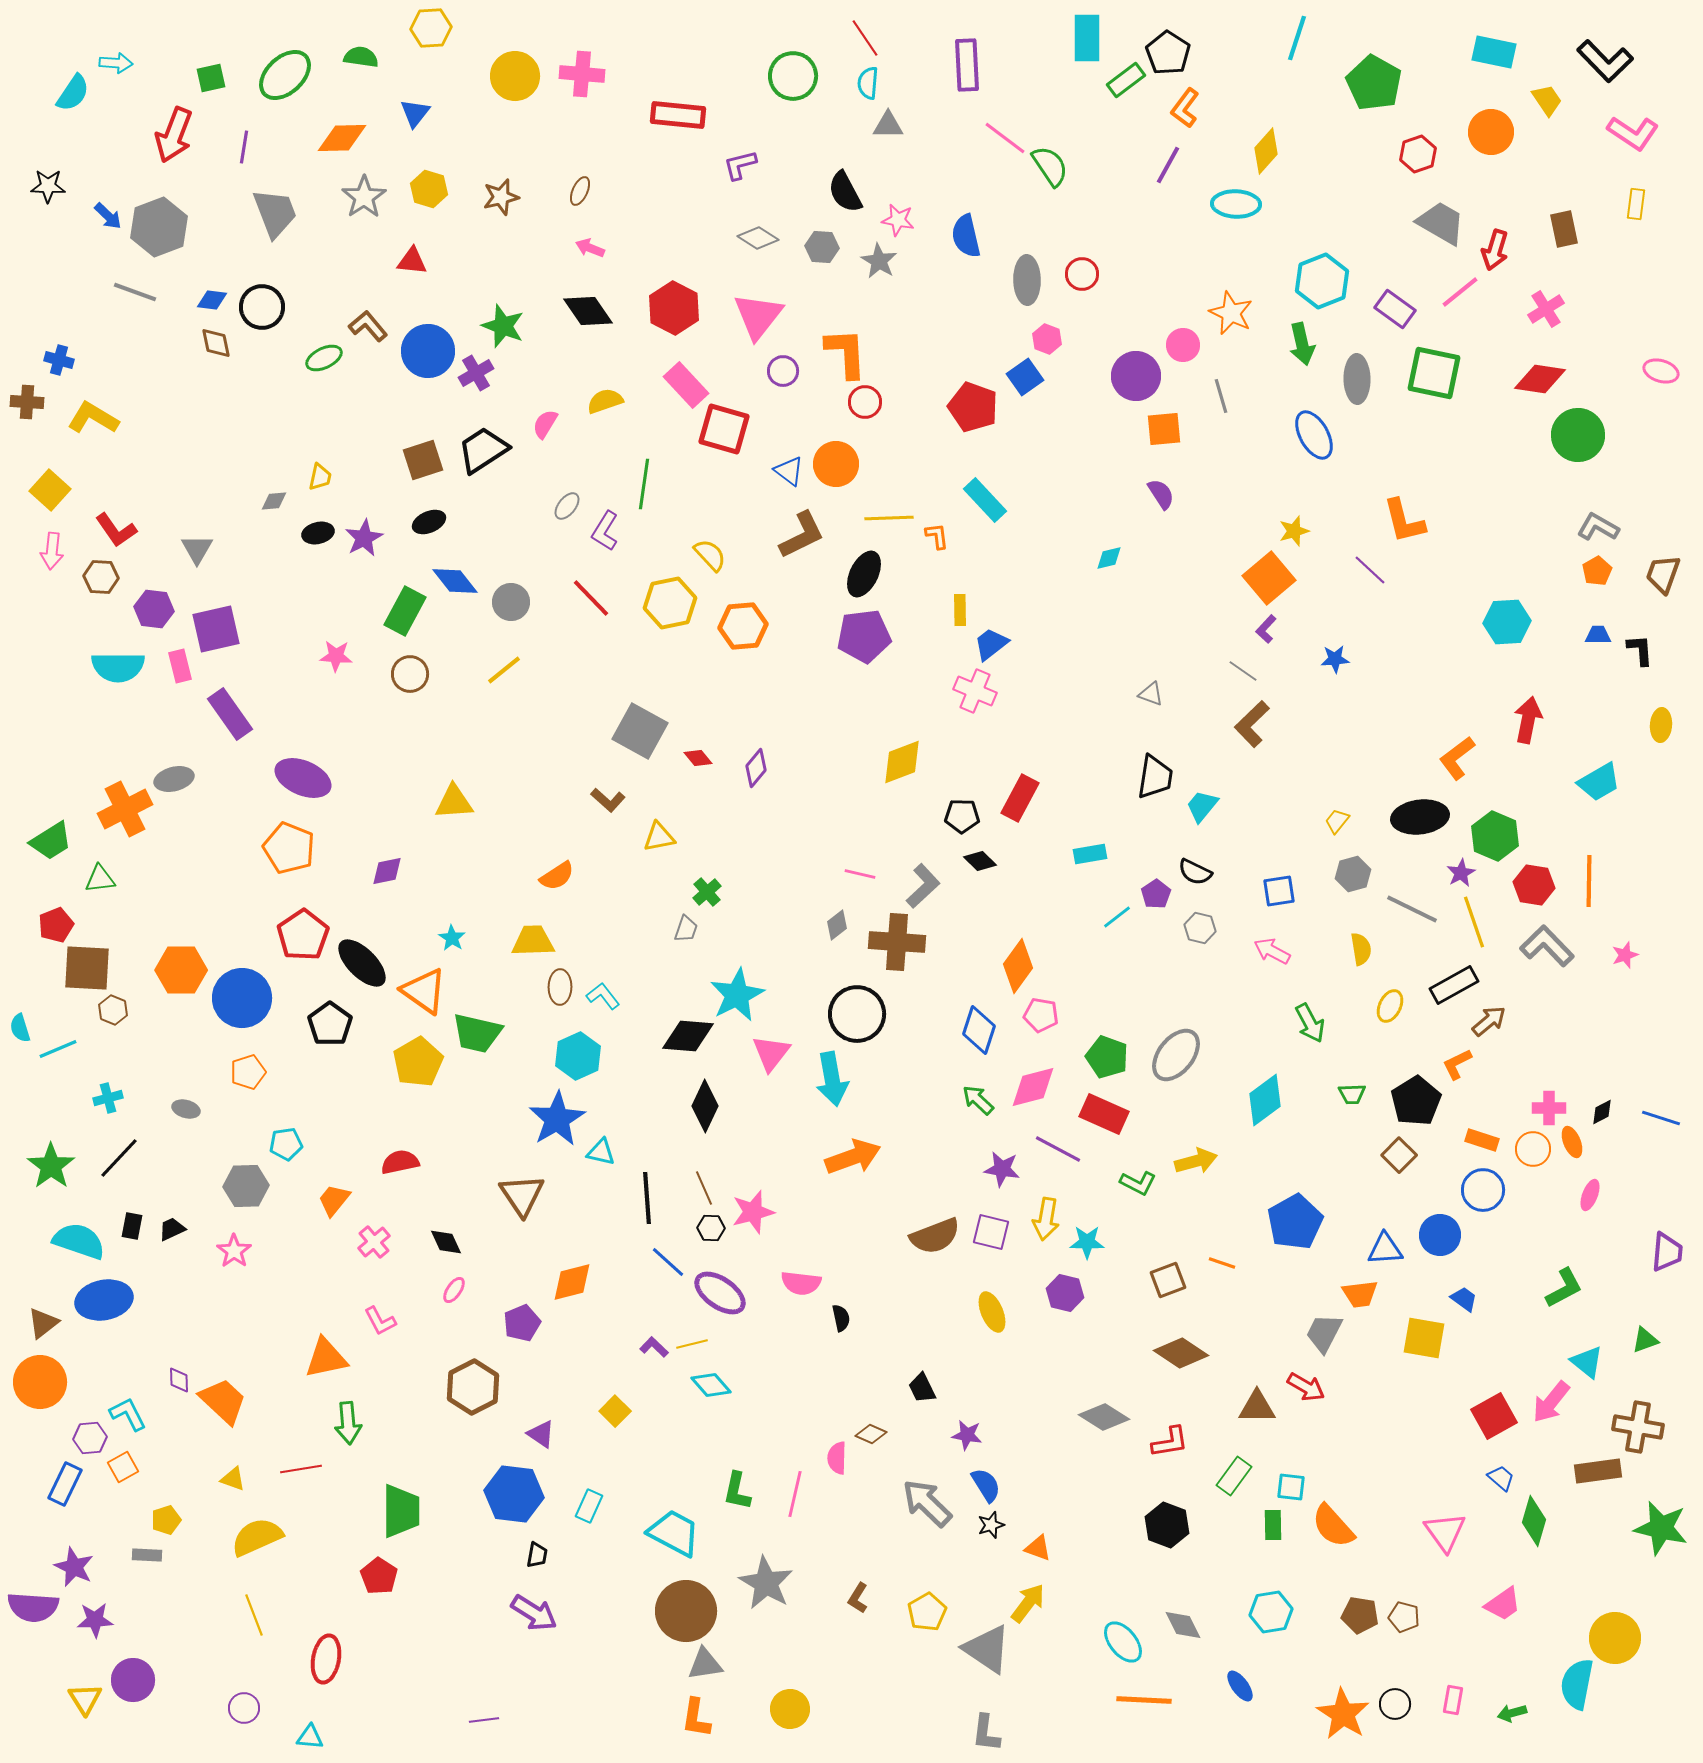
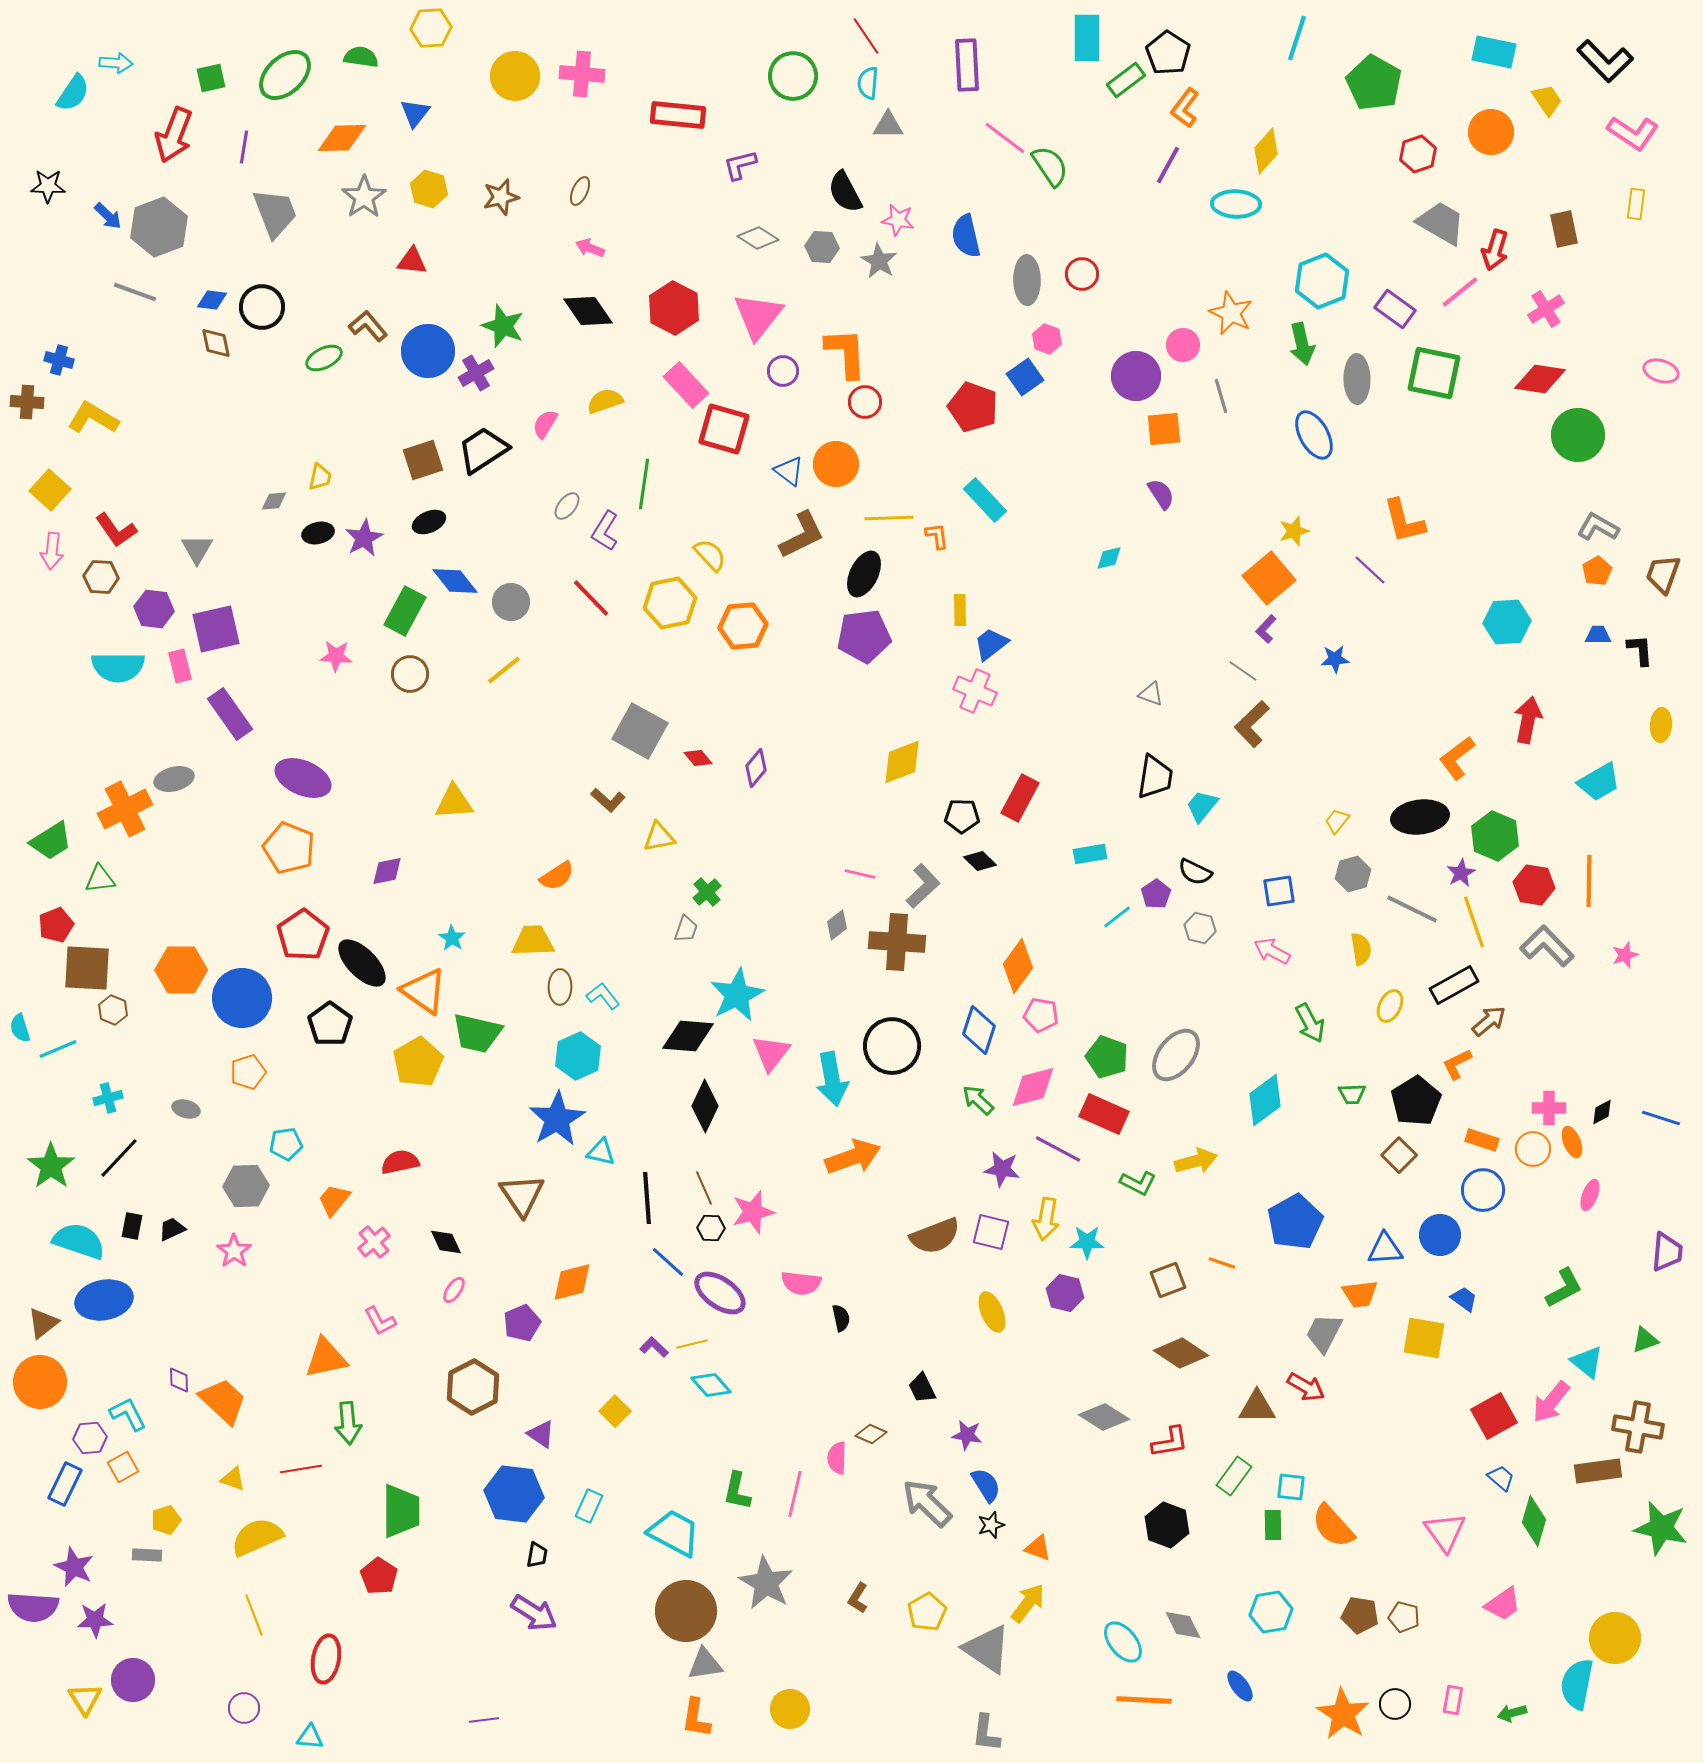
red line at (865, 38): moved 1 px right, 2 px up
black circle at (857, 1014): moved 35 px right, 32 px down
